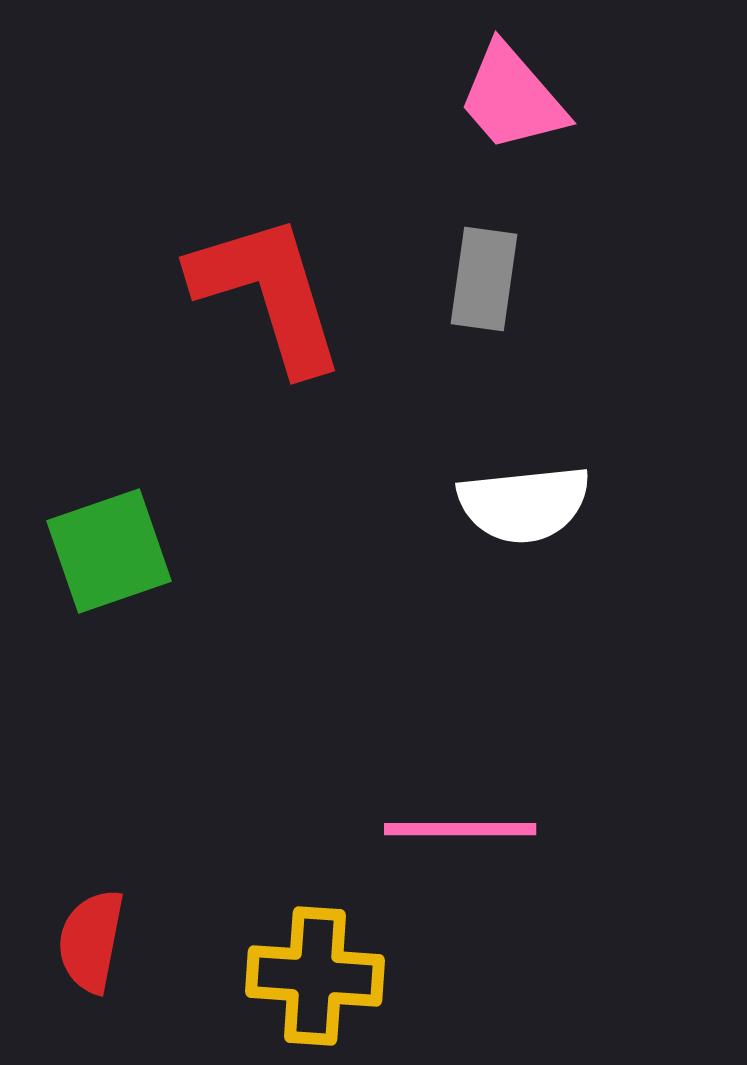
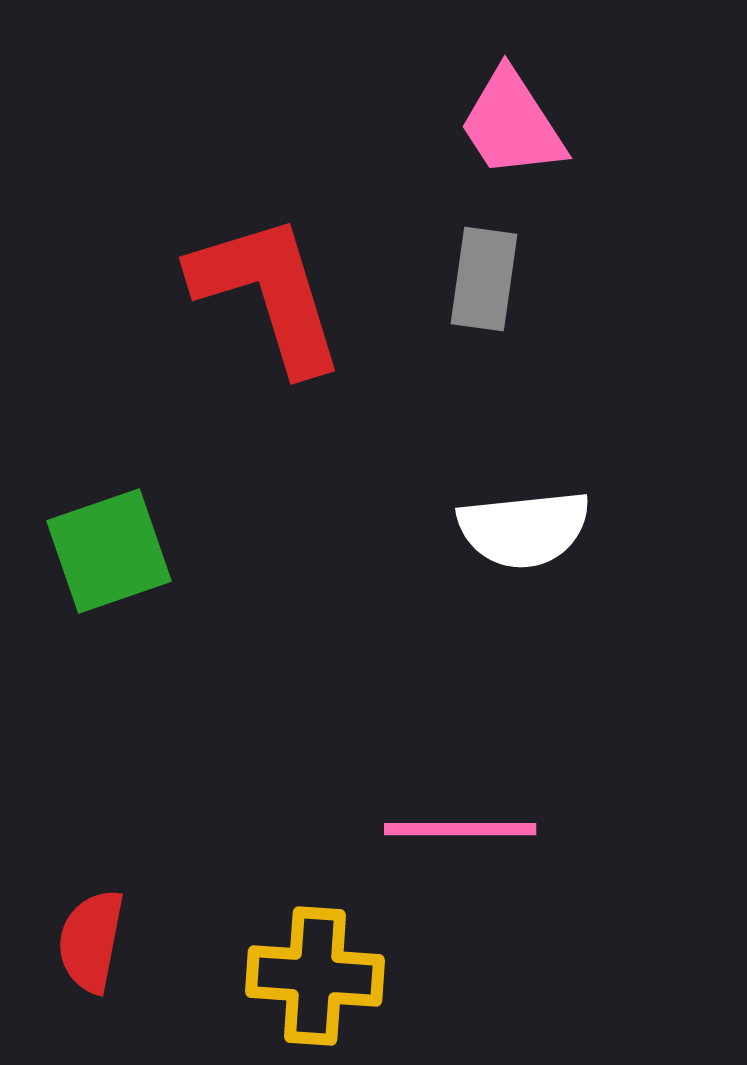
pink trapezoid: moved 26 px down; rotated 8 degrees clockwise
white semicircle: moved 25 px down
